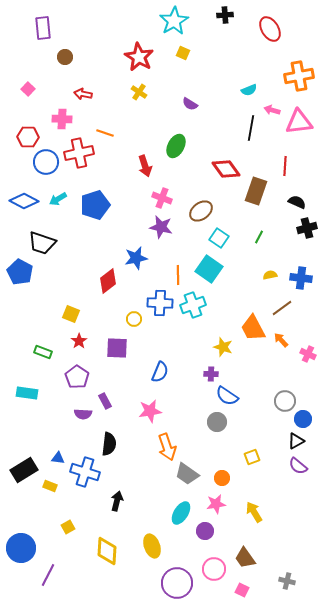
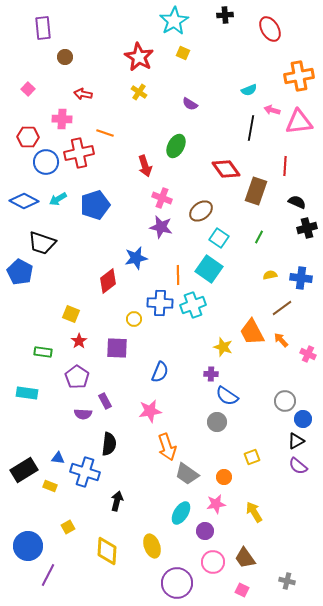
orange trapezoid at (253, 328): moved 1 px left, 4 px down
green rectangle at (43, 352): rotated 12 degrees counterclockwise
orange circle at (222, 478): moved 2 px right, 1 px up
blue circle at (21, 548): moved 7 px right, 2 px up
pink circle at (214, 569): moved 1 px left, 7 px up
